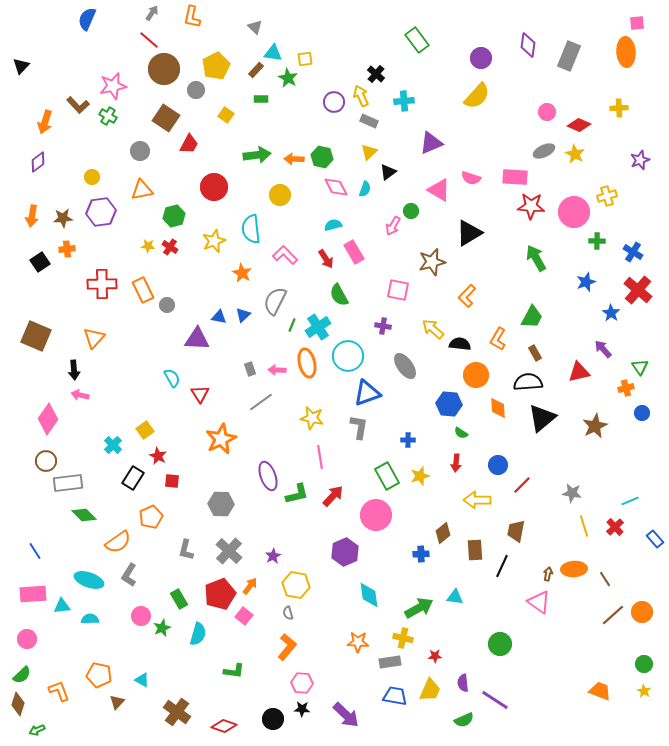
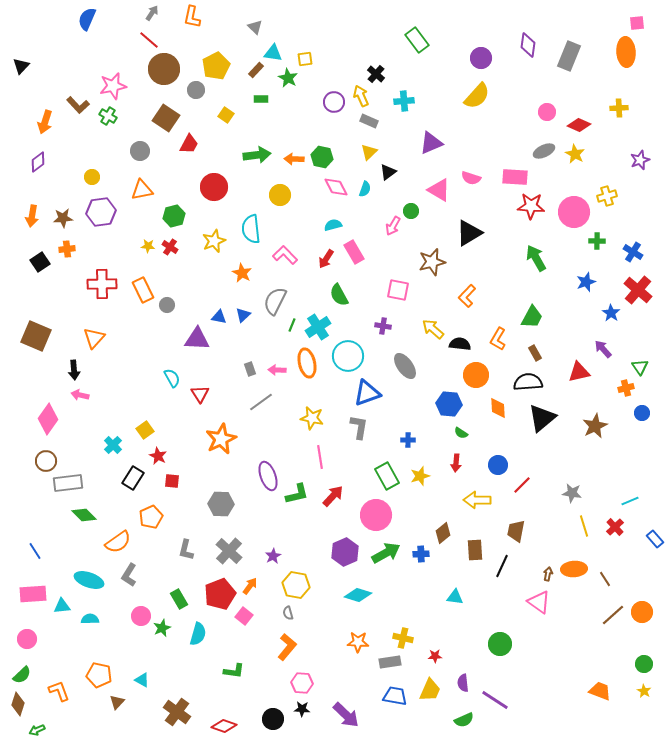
red arrow at (326, 259): rotated 66 degrees clockwise
cyan diamond at (369, 595): moved 11 px left; rotated 64 degrees counterclockwise
green arrow at (419, 608): moved 33 px left, 55 px up
